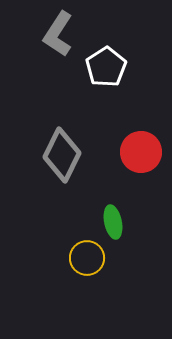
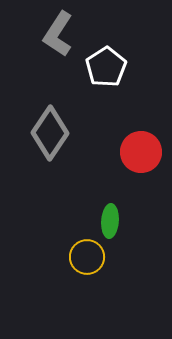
gray diamond: moved 12 px left, 22 px up; rotated 8 degrees clockwise
green ellipse: moved 3 px left, 1 px up; rotated 16 degrees clockwise
yellow circle: moved 1 px up
